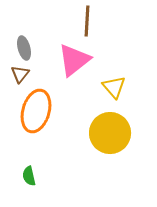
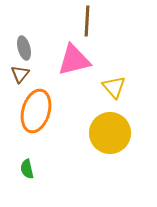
pink triangle: rotated 24 degrees clockwise
green semicircle: moved 2 px left, 7 px up
